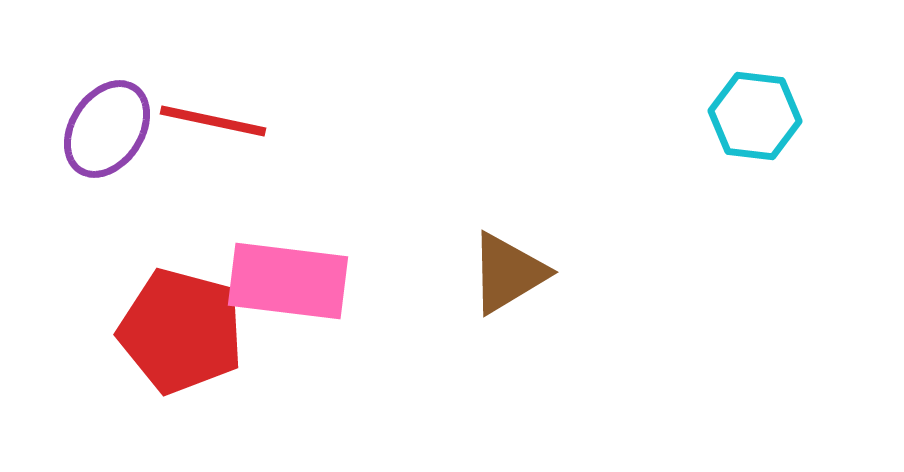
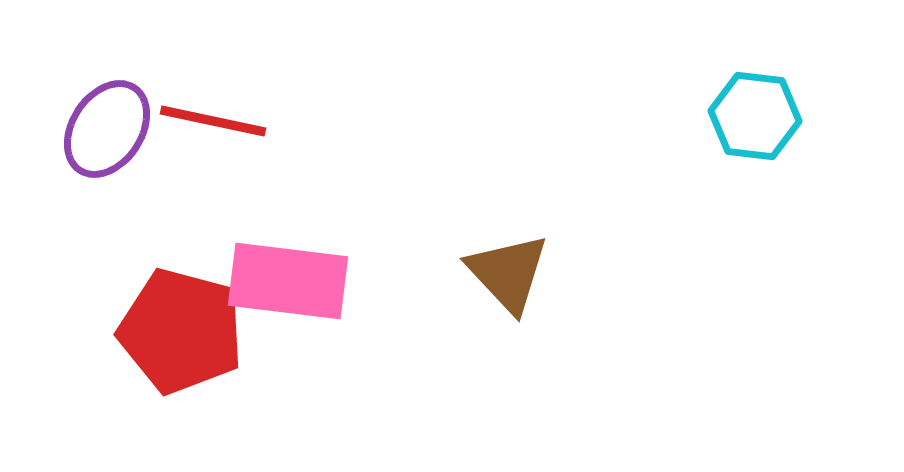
brown triangle: rotated 42 degrees counterclockwise
